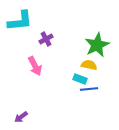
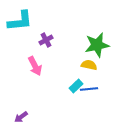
purple cross: moved 1 px down
green star: rotated 15 degrees clockwise
cyan rectangle: moved 4 px left, 7 px down; rotated 64 degrees counterclockwise
